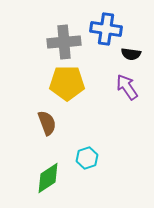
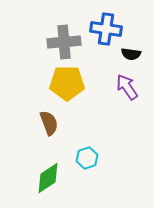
brown semicircle: moved 2 px right
